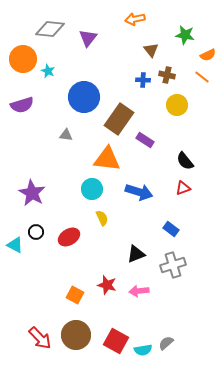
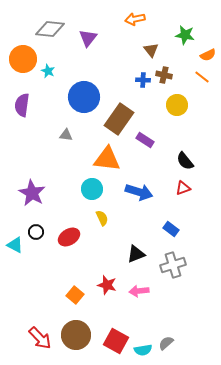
brown cross: moved 3 px left
purple semicircle: rotated 115 degrees clockwise
orange square: rotated 12 degrees clockwise
